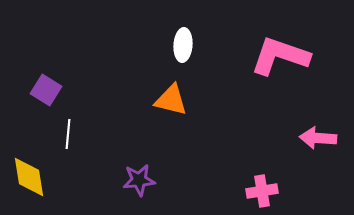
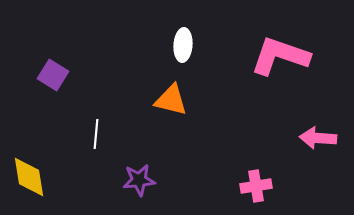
purple square: moved 7 px right, 15 px up
white line: moved 28 px right
pink cross: moved 6 px left, 5 px up
